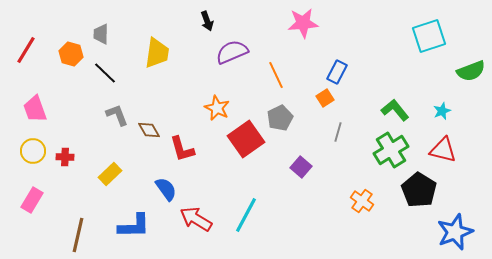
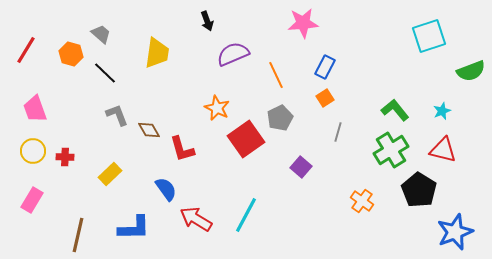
gray trapezoid: rotated 130 degrees clockwise
purple semicircle: moved 1 px right, 2 px down
blue rectangle: moved 12 px left, 5 px up
blue L-shape: moved 2 px down
